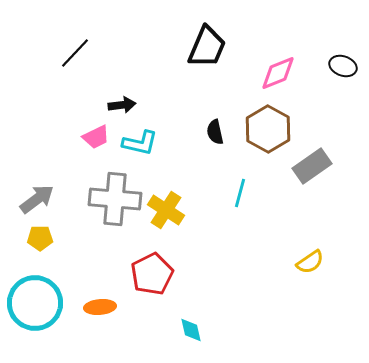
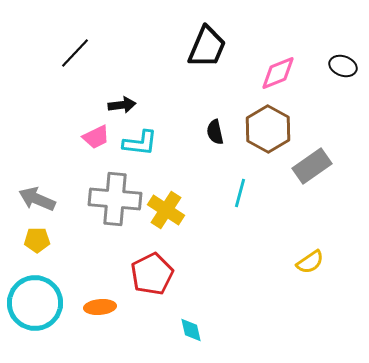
cyan L-shape: rotated 6 degrees counterclockwise
gray arrow: rotated 120 degrees counterclockwise
yellow pentagon: moved 3 px left, 2 px down
